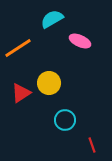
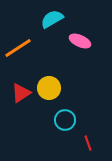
yellow circle: moved 5 px down
red line: moved 4 px left, 2 px up
